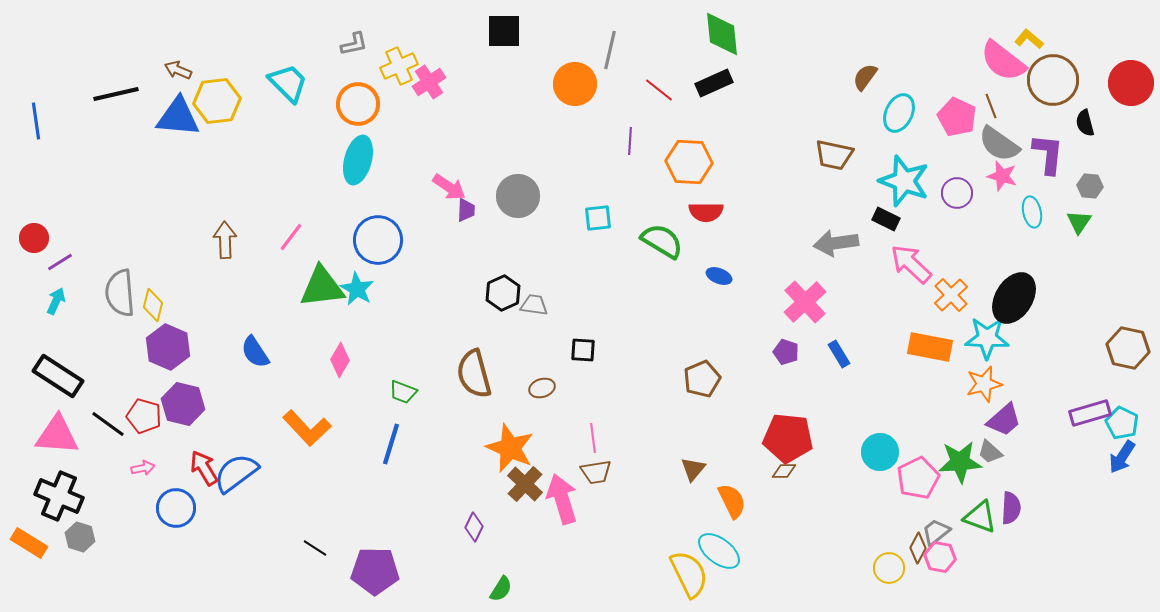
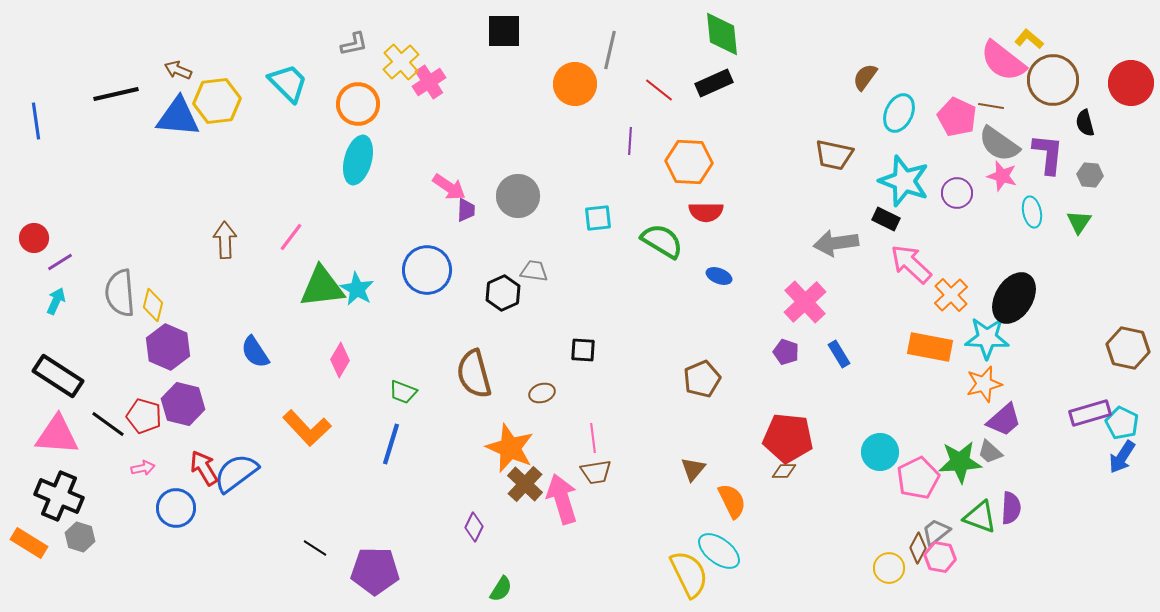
yellow cross at (399, 66): moved 2 px right, 4 px up; rotated 18 degrees counterclockwise
brown line at (991, 106): rotated 60 degrees counterclockwise
gray hexagon at (1090, 186): moved 11 px up
blue circle at (378, 240): moved 49 px right, 30 px down
gray trapezoid at (534, 305): moved 34 px up
brown ellipse at (542, 388): moved 5 px down
